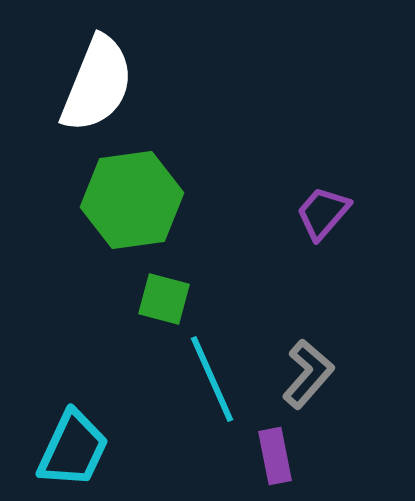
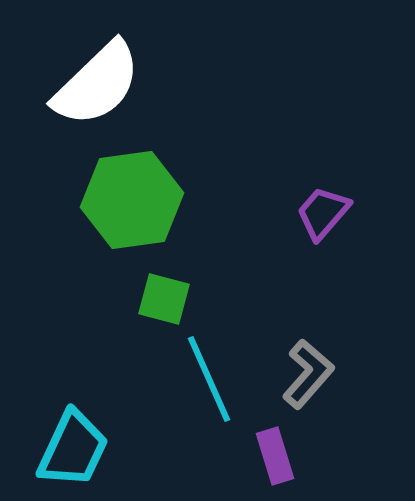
white semicircle: rotated 24 degrees clockwise
cyan line: moved 3 px left
purple rectangle: rotated 6 degrees counterclockwise
